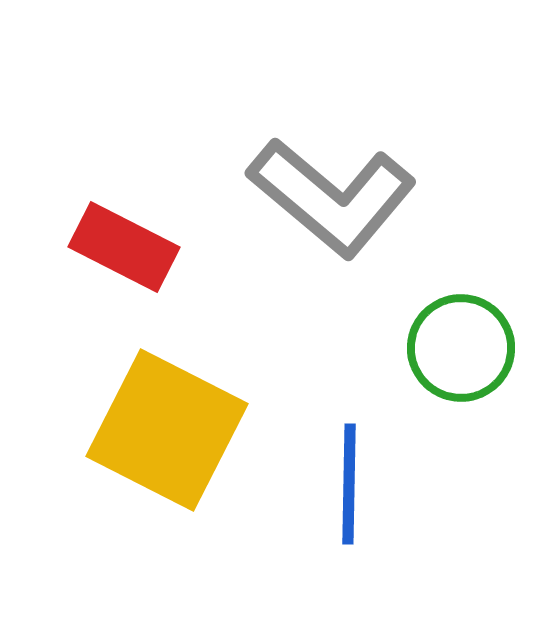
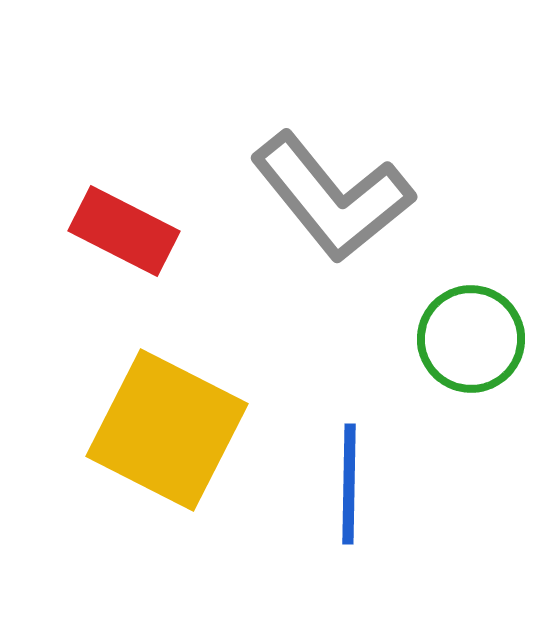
gray L-shape: rotated 11 degrees clockwise
red rectangle: moved 16 px up
green circle: moved 10 px right, 9 px up
